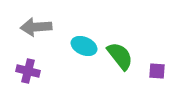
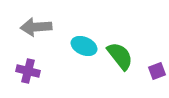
purple square: rotated 24 degrees counterclockwise
